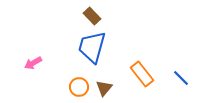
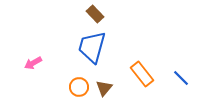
brown rectangle: moved 3 px right, 2 px up
